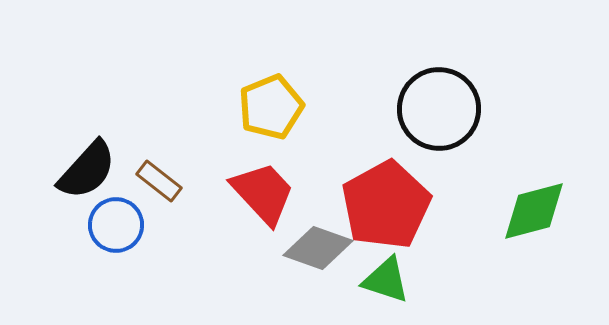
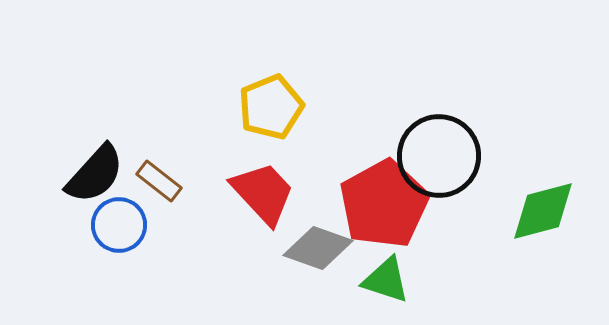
black circle: moved 47 px down
black semicircle: moved 8 px right, 4 px down
red pentagon: moved 2 px left, 1 px up
green diamond: moved 9 px right
blue circle: moved 3 px right
